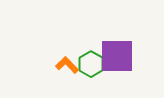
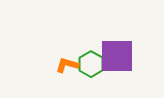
orange L-shape: rotated 30 degrees counterclockwise
